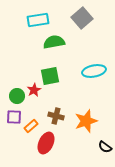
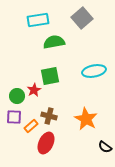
brown cross: moved 7 px left
orange star: moved 2 px up; rotated 25 degrees counterclockwise
